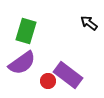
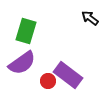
black arrow: moved 1 px right, 5 px up
